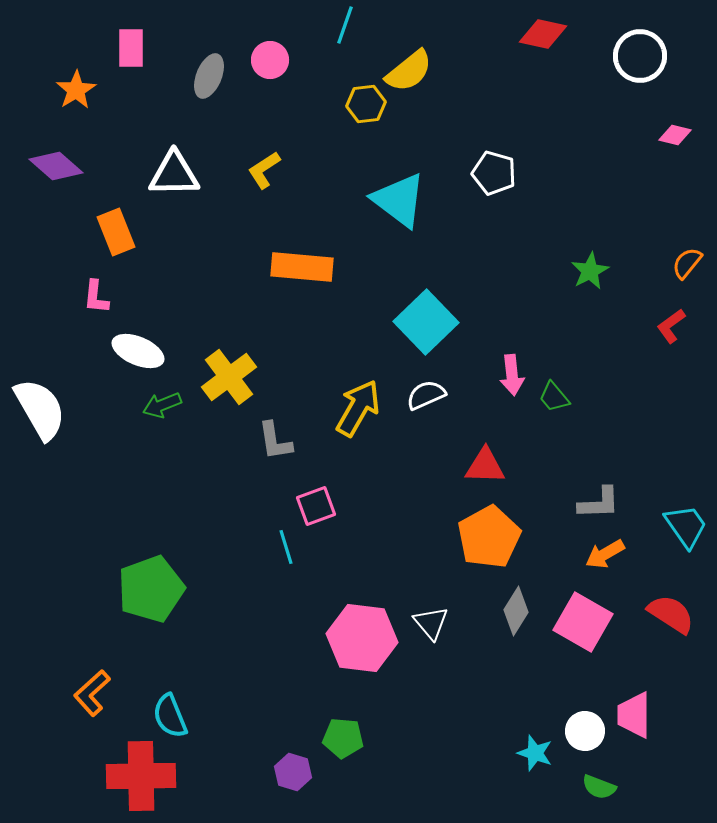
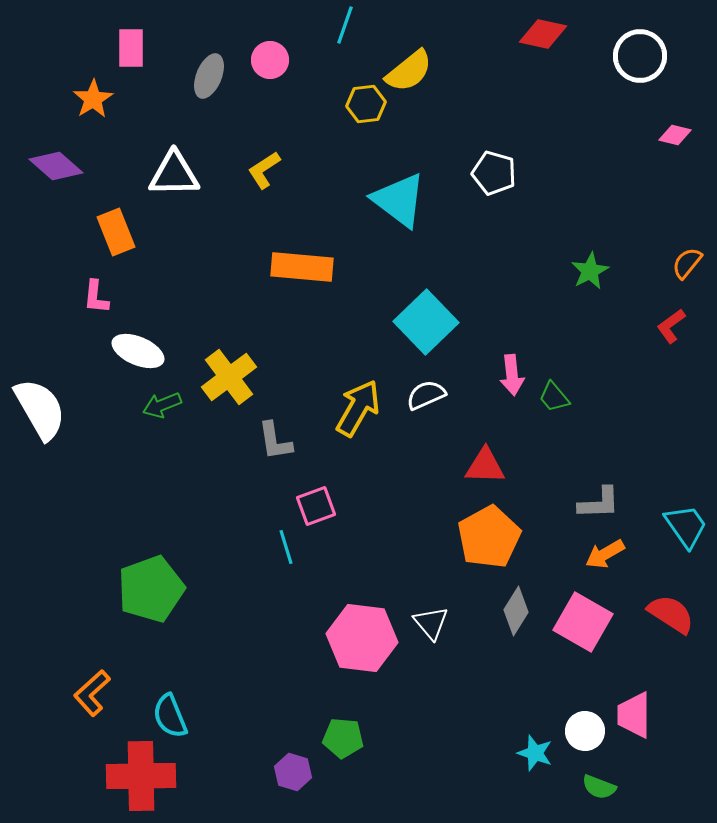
orange star at (76, 90): moved 17 px right, 9 px down
